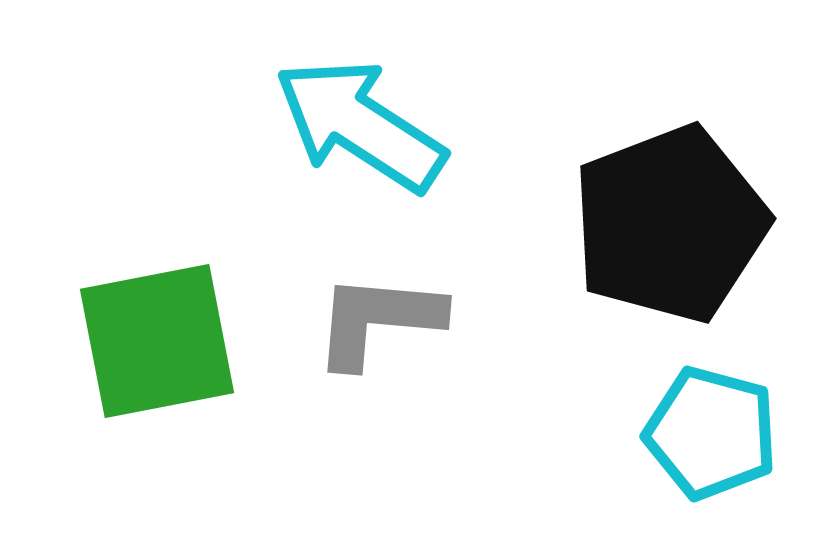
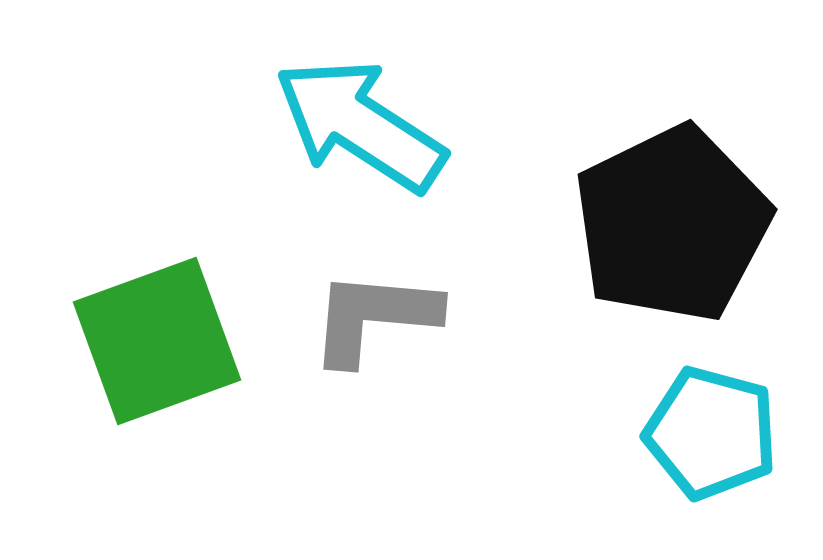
black pentagon: moved 2 px right; rotated 5 degrees counterclockwise
gray L-shape: moved 4 px left, 3 px up
green square: rotated 9 degrees counterclockwise
